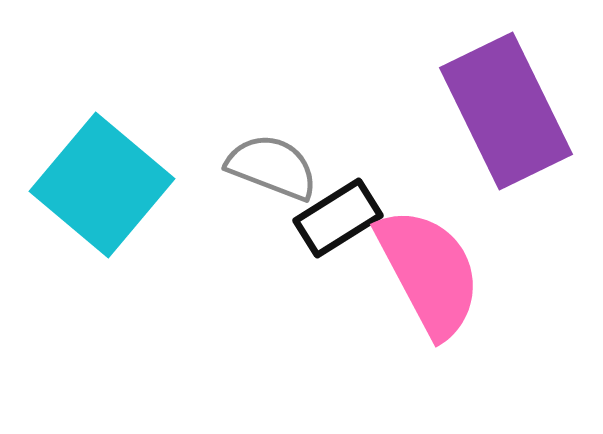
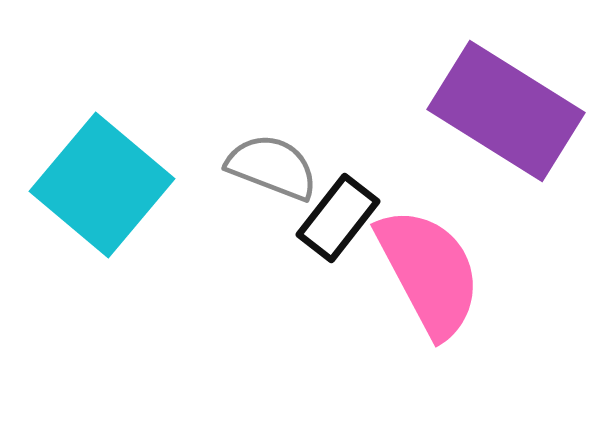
purple rectangle: rotated 32 degrees counterclockwise
black rectangle: rotated 20 degrees counterclockwise
